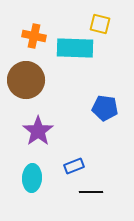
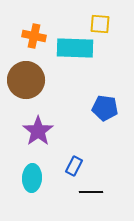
yellow square: rotated 10 degrees counterclockwise
blue rectangle: rotated 42 degrees counterclockwise
